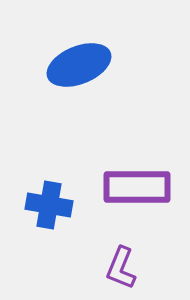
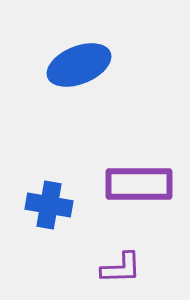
purple rectangle: moved 2 px right, 3 px up
purple L-shape: rotated 114 degrees counterclockwise
